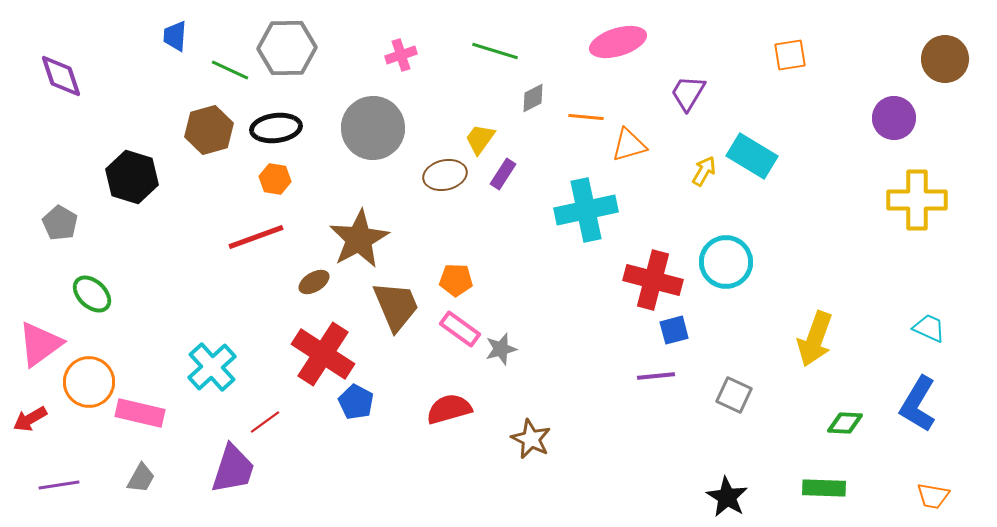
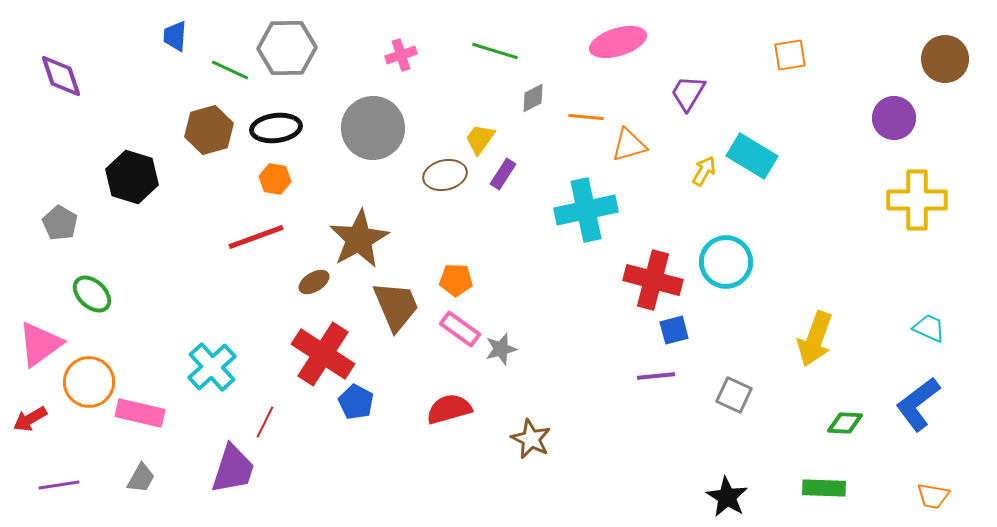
blue L-shape at (918, 404): rotated 22 degrees clockwise
red line at (265, 422): rotated 28 degrees counterclockwise
